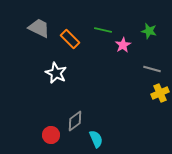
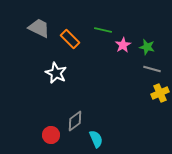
green star: moved 2 px left, 16 px down
